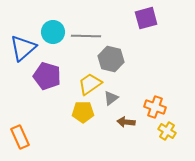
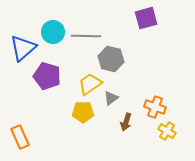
brown arrow: rotated 78 degrees counterclockwise
